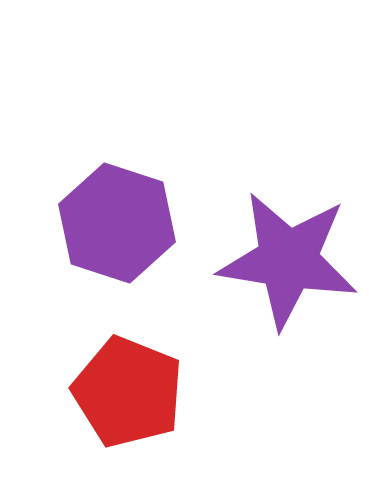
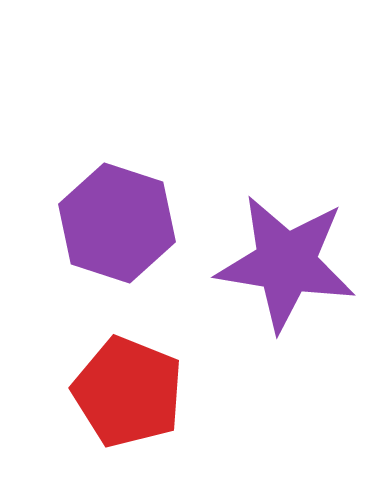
purple star: moved 2 px left, 3 px down
